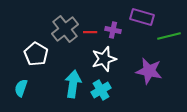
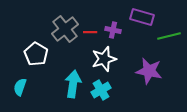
cyan semicircle: moved 1 px left, 1 px up
